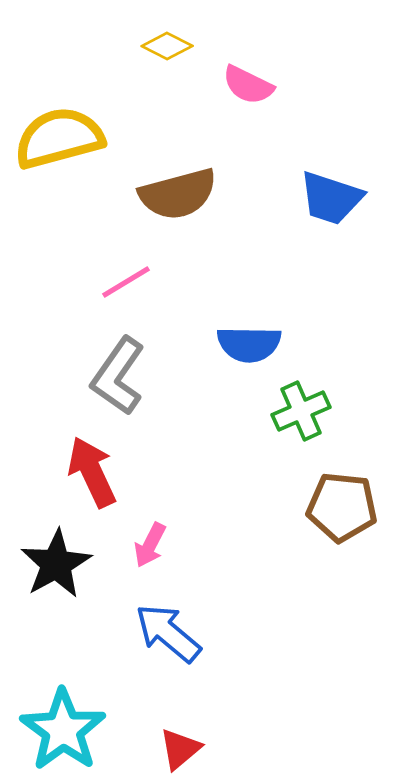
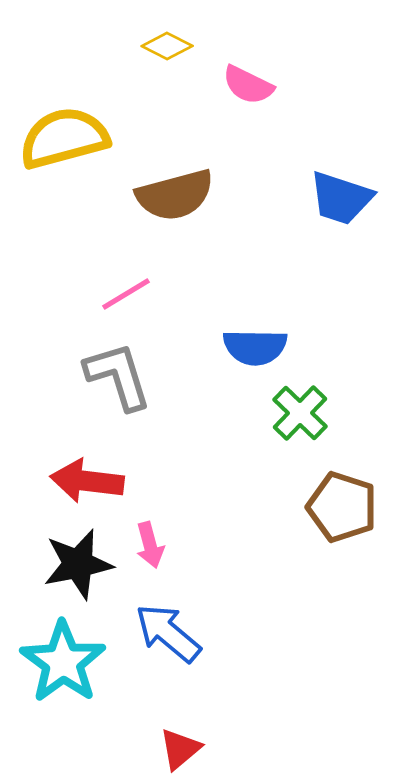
yellow semicircle: moved 5 px right
brown semicircle: moved 3 px left, 1 px down
blue trapezoid: moved 10 px right
pink line: moved 12 px down
blue semicircle: moved 6 px right, 3 px down
gray L-shape: rotated 128 degrees clockwise
green cross: moved 1 px left, 2 px down; rotated 22 degrees counterclockwise
red arrow: moved 5 px left, 9 px down; rotated 58 degrees counterclockwise
brown pentagon: rotated 12 degrees clockwise
pink arrow: rotated 42 degrees counterclockwise
black star: moved 22 px right; rotated 18 degrees clockwise
cyan star: moved 68 px up
